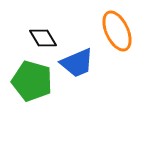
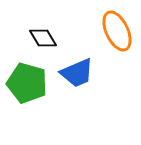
blue trapezoid: moved 10 px down
green pentagon: moved 5 px left, 2 px down
